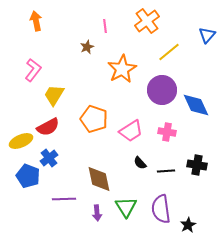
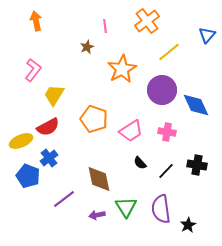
black line: rotated 42 degrees counterclockwise
purple line: rotated 35 degrees counterclockwise
purple arrow: moved 2 px down; rotated 84 degrees clockwise
